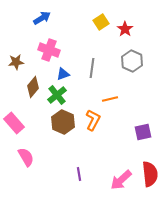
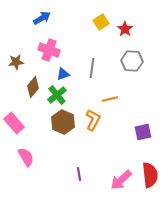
gray hexagon: rotated 20 degrees counterclockwise
red semicircle: moved 1 px down
